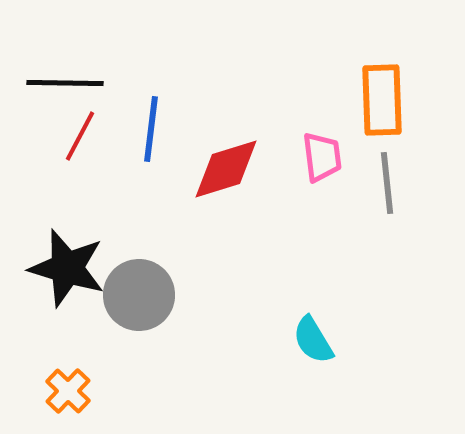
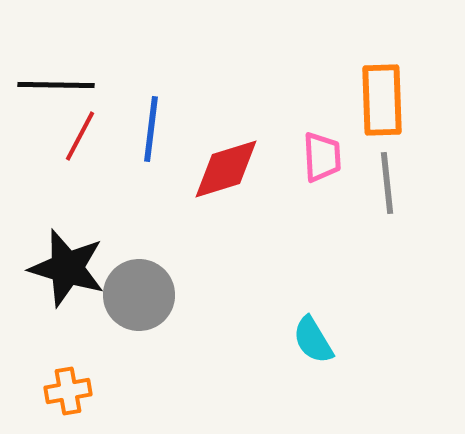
black line: moved 9 px left, 2 px down
pink trapezoid: rotated 4 degrees clockwise
orange cross: rotated 36 degrees clockwise
